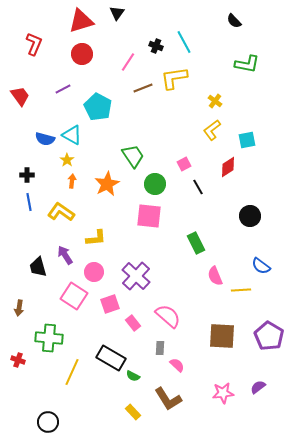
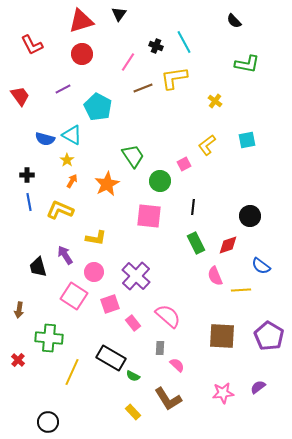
black triangle at (117, 13): moved 2 px right, 1 px down
red L-shape at (34, 44): moved 2 px left, 1 px down; rotated 130 degrees clockwise
yellow L-shape at (212, 130): moved 5 px left, 15 px down
red diamond at (228, 167): moved 78 px down; rotated 15 degrees clockwise
orange arrow at (72, 181): rotated 24 degrees clockwise
green circle at (155, 184): moved 5 px right, 3 px up
black line at (198, 187): moved 5 px left, 20 px down; rotated 35 degrees clockwise
yellow L-shape at (61, 212): moved 1 px left, 2 px up; rotated 12 degrees counterclockwise
yellow L-shape at (96, 238): rotated 15 degrees clockwise
brown arrow at (19, 308): moved 2 px down
red cross at (18, 360): rotated 24 degrees clockwise
